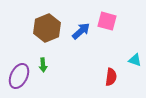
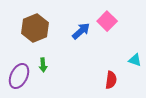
pink square: rotated 30 degrees clockwise
brown hexagon: moved 12 px left
red semicircle: moved 3 px down
